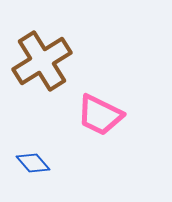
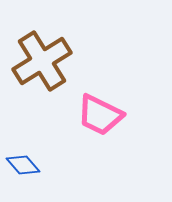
blue diamond: moved 10 px left, 2 px down
